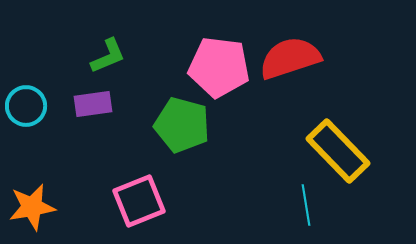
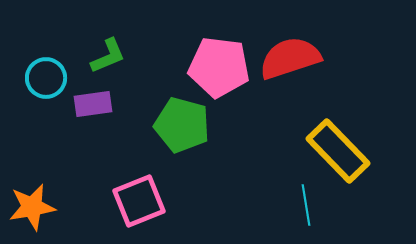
cyan circle: moved 20 px right, 28 px up
